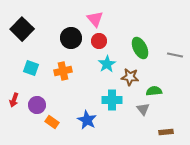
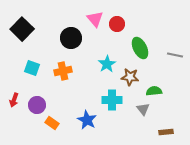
red circle: moved 18 px right, 17 px up
cyan square: moved 1 px right
orange rectangle: moved 1 px down
